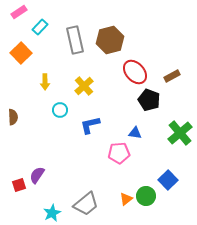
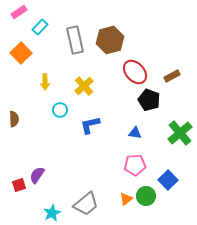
brown semicircle: moved 1 px right, 2 px down
pink pentagon: moved 16 px right, 12 px down
